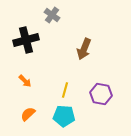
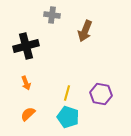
gray cross: rotated 28 degrees counterclockwise
black cross: moved 6 px down
brown arrow: moved 1 px right, 18 px up
orange arrow: moved 1 px right, 2 px down; rotated 24 degrees clockwise
yellow line: moved 2 px right, 3 px down
cyan pentagon: moved 4 px right, 1 px down; rotated 15 degrees clockwise
